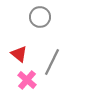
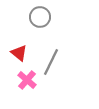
red triangle: moved 1 px up
gray line: moved 1 px left
